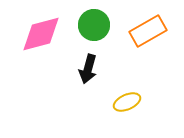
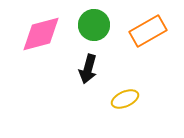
yellow ellipse: moved 2 px left, 3 px up
